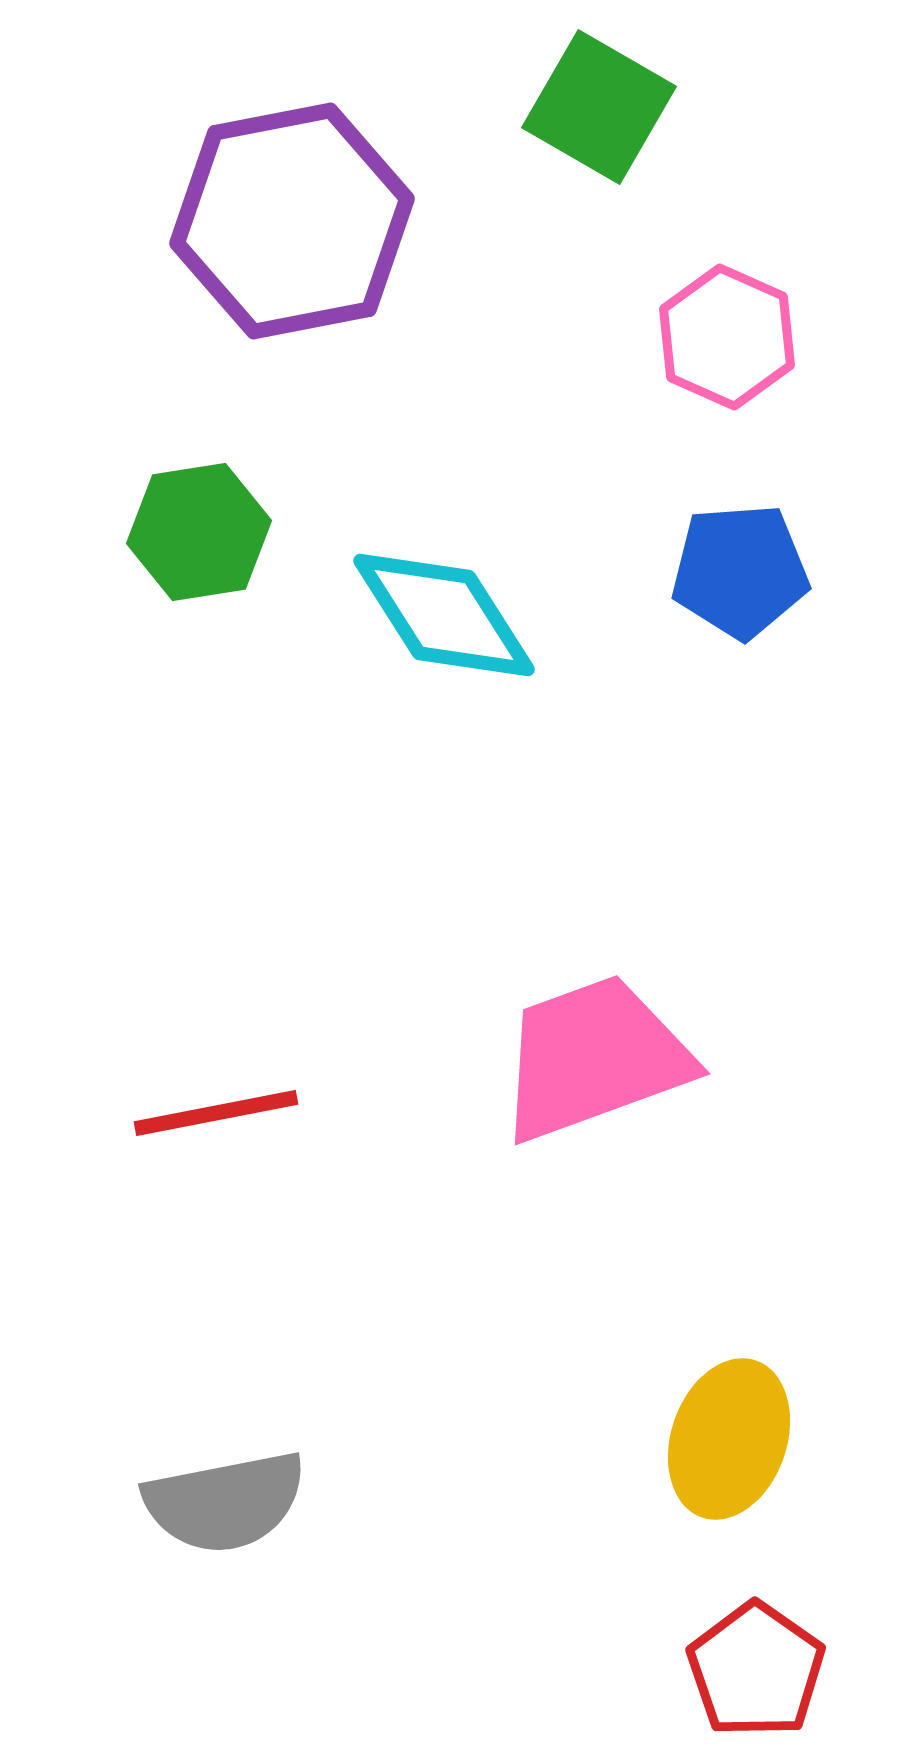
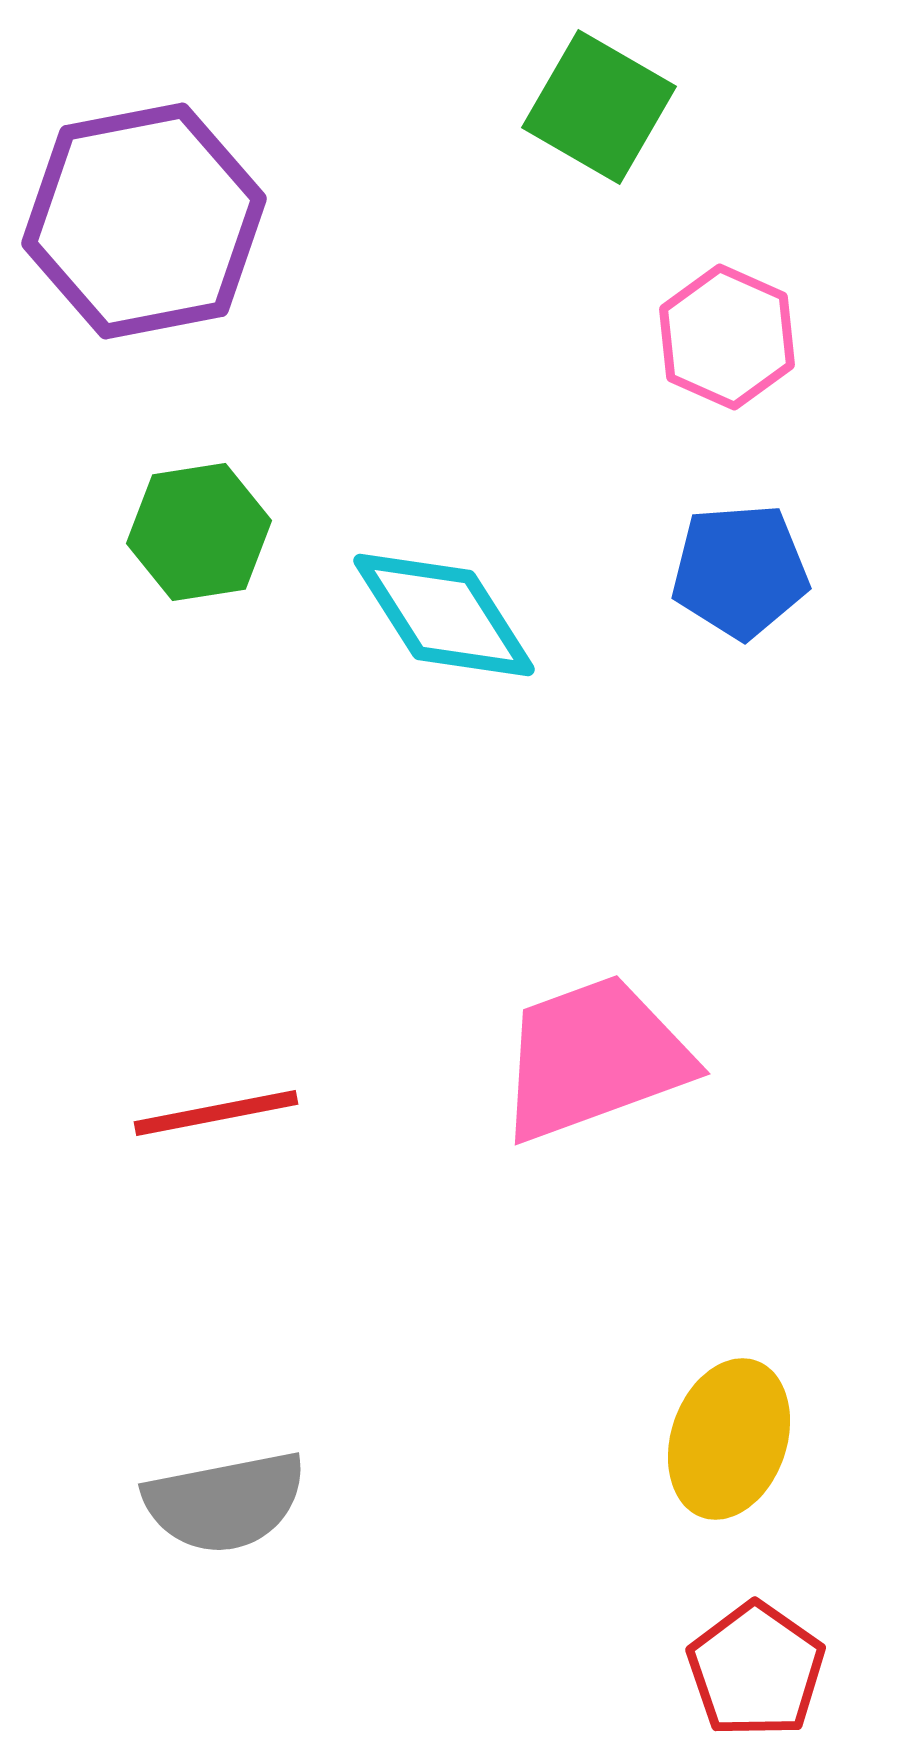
purple hexagon: moved 148 px left
